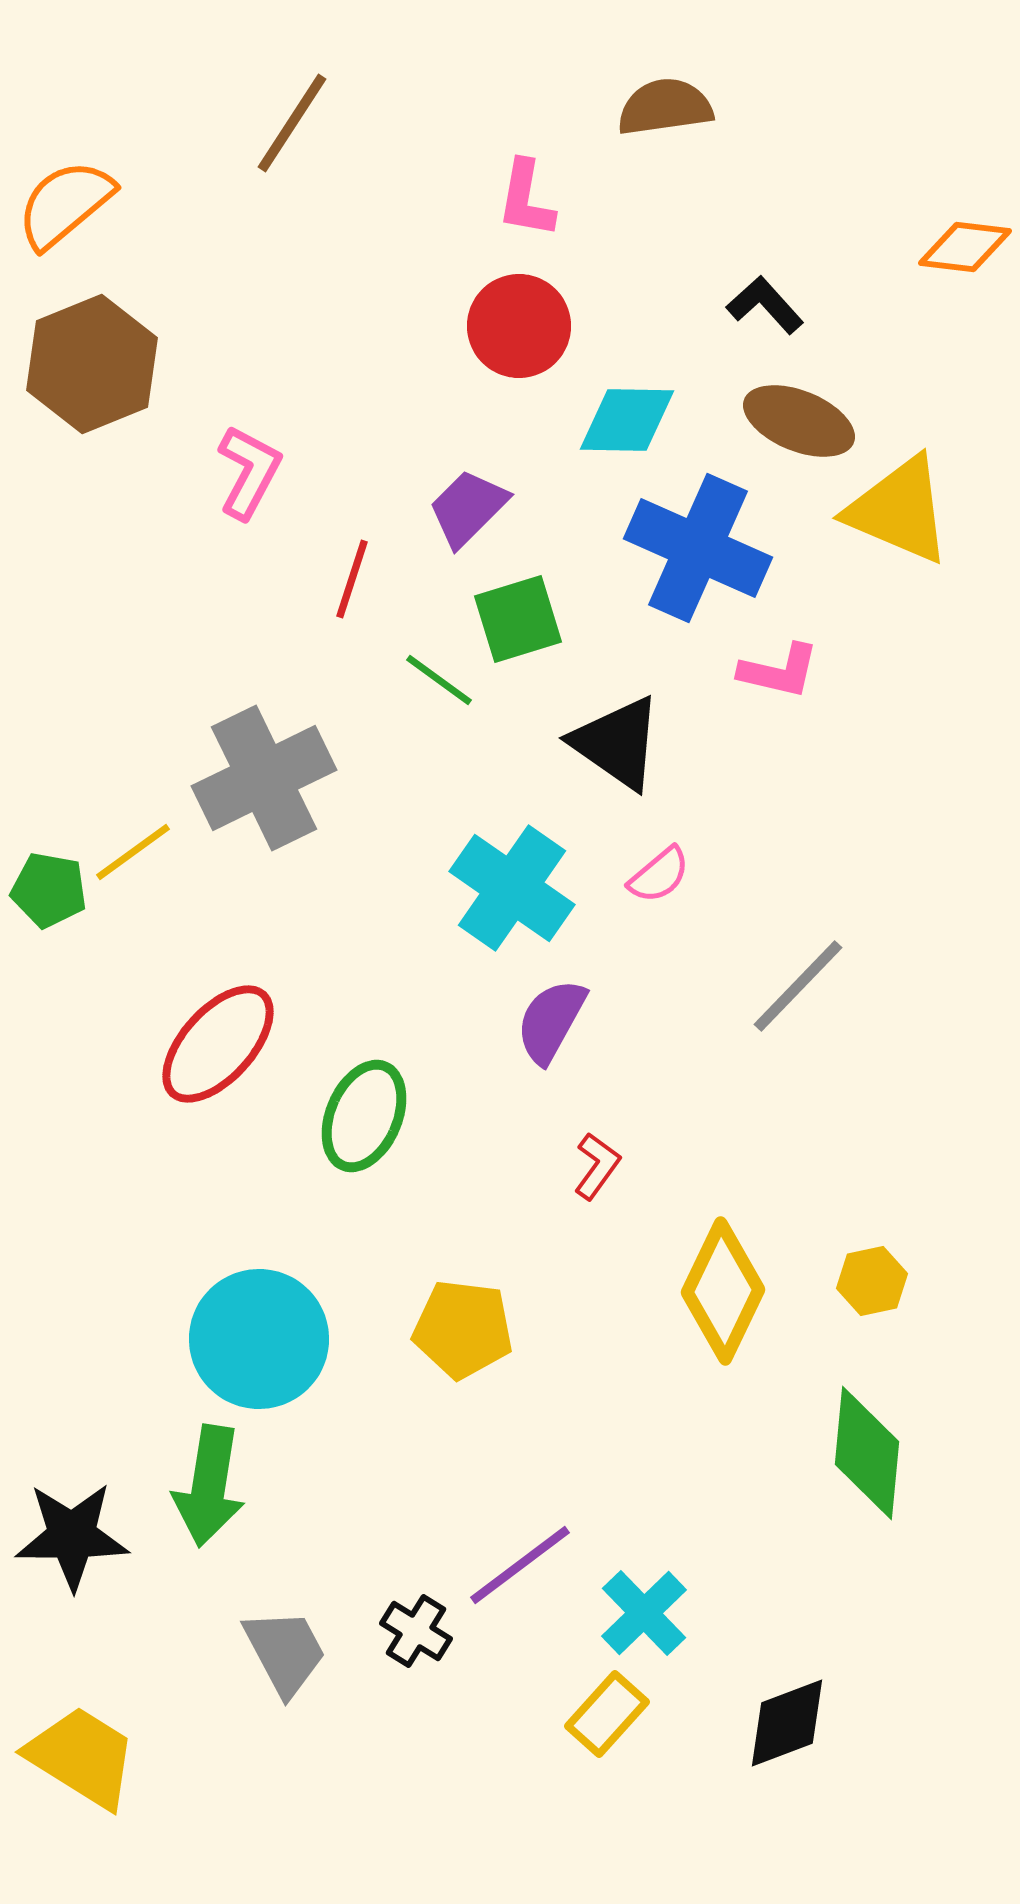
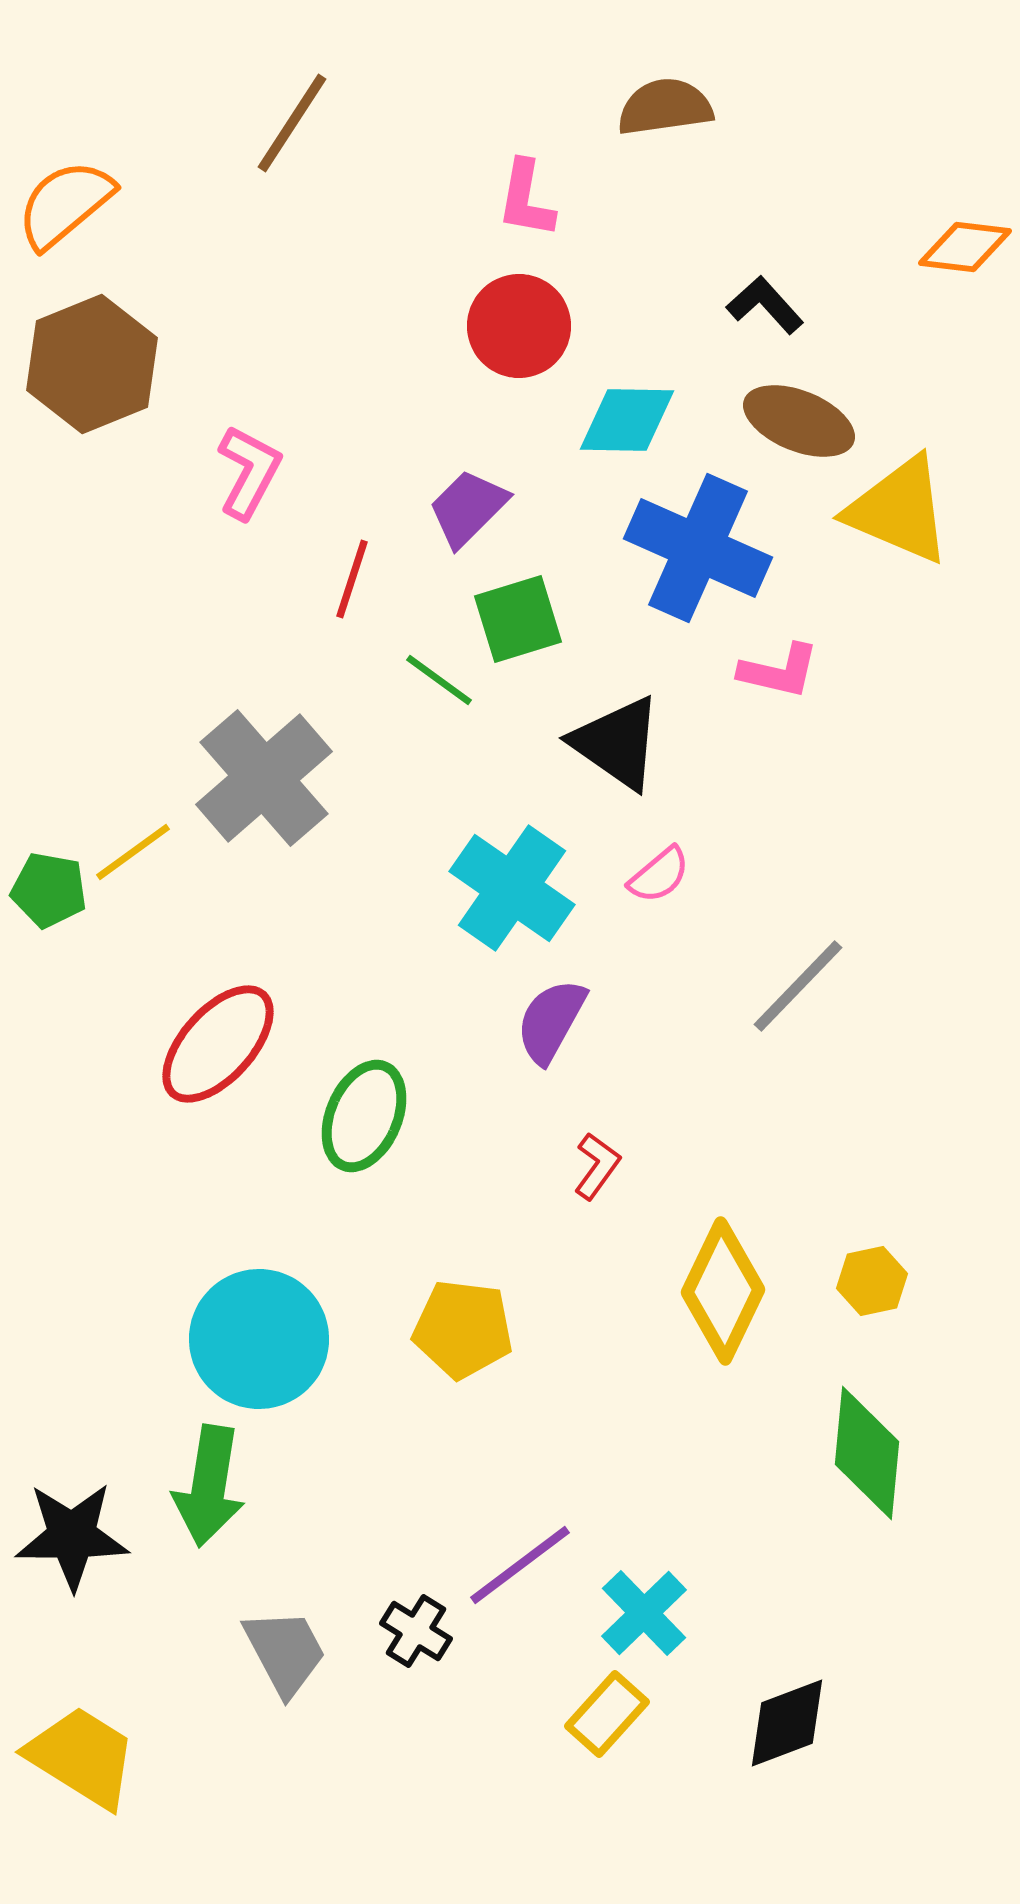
gray cross at (264, 778): rotated 15 degrees counterclockwise
